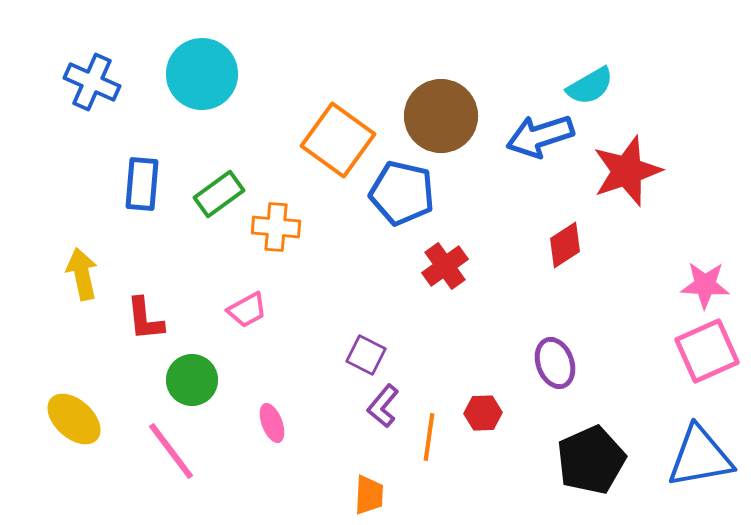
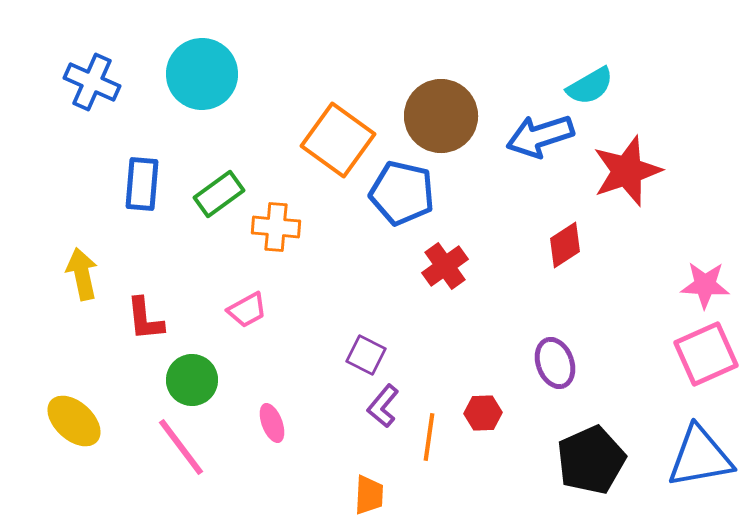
pink square: moved 1 px left, 3 px down
yellow ellipse: moved 2 px down
pink line: moved 10 px right, 4 px up
